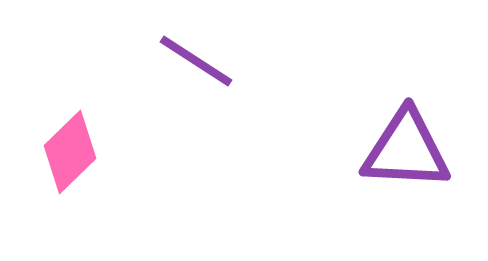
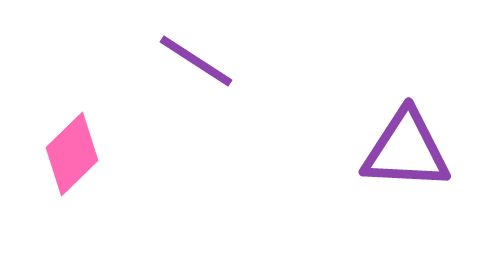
pink diamond: moved 2 px right, 2 px down
